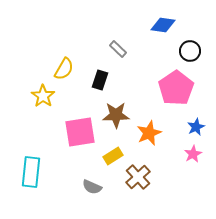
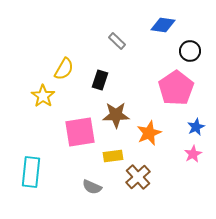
gray rectangle: moved 1 px left, 8 px up
yellow rectangle: rotated 24 degrees clockwise
